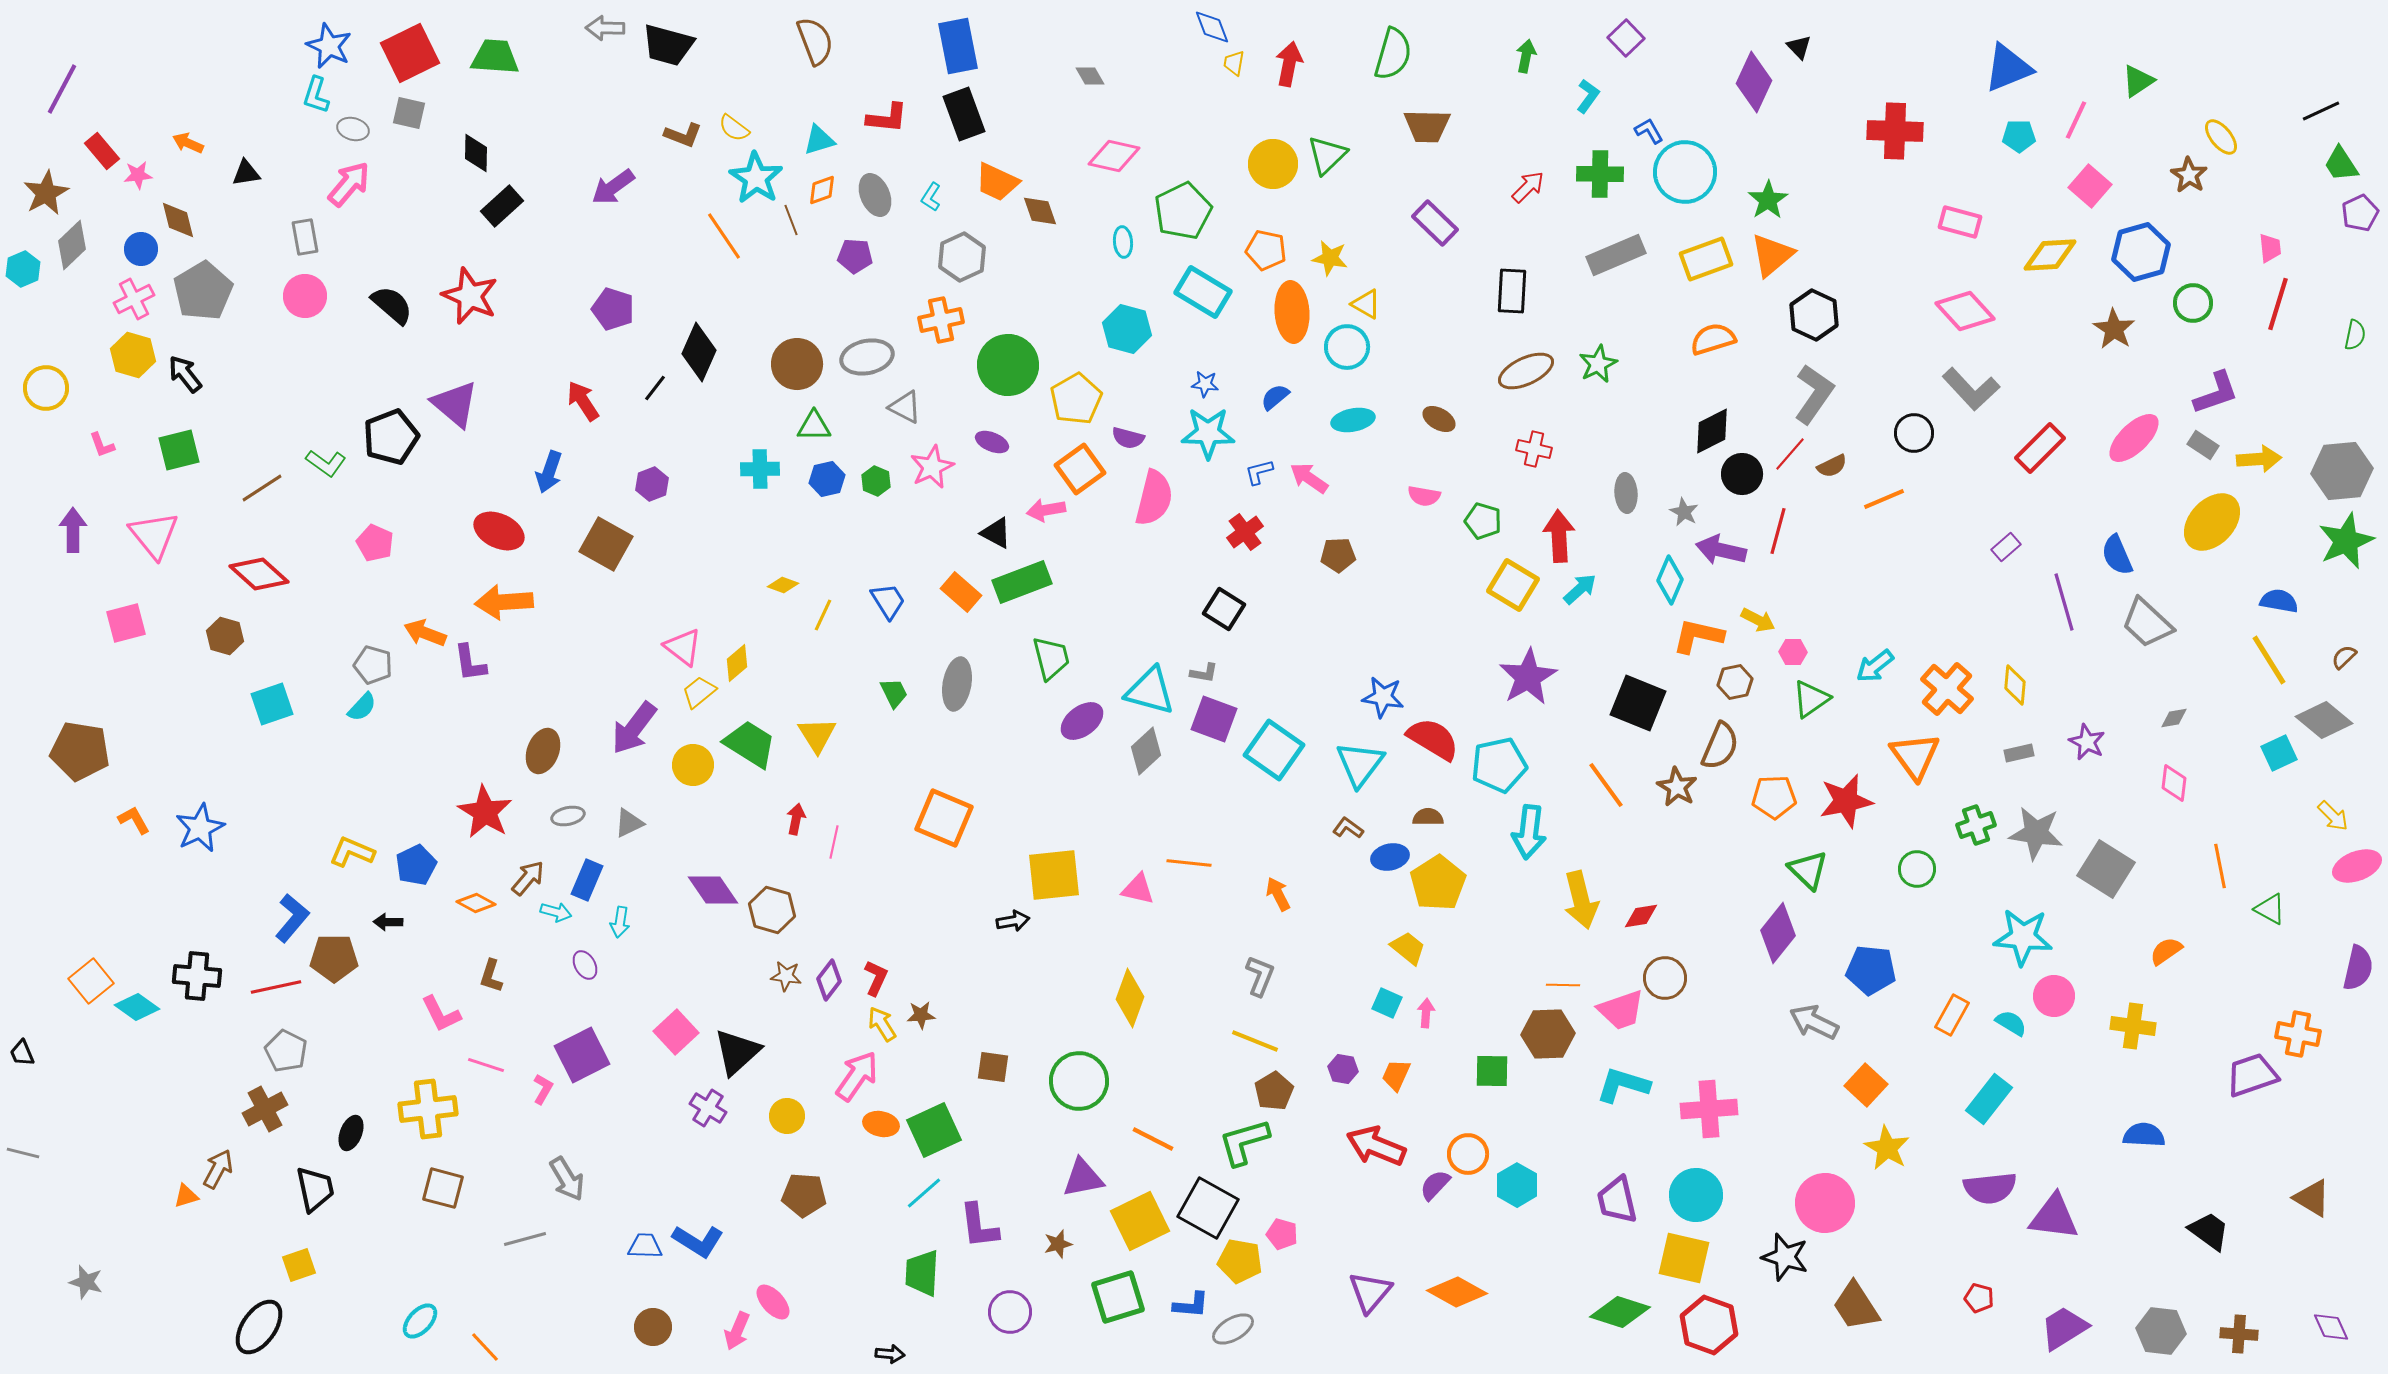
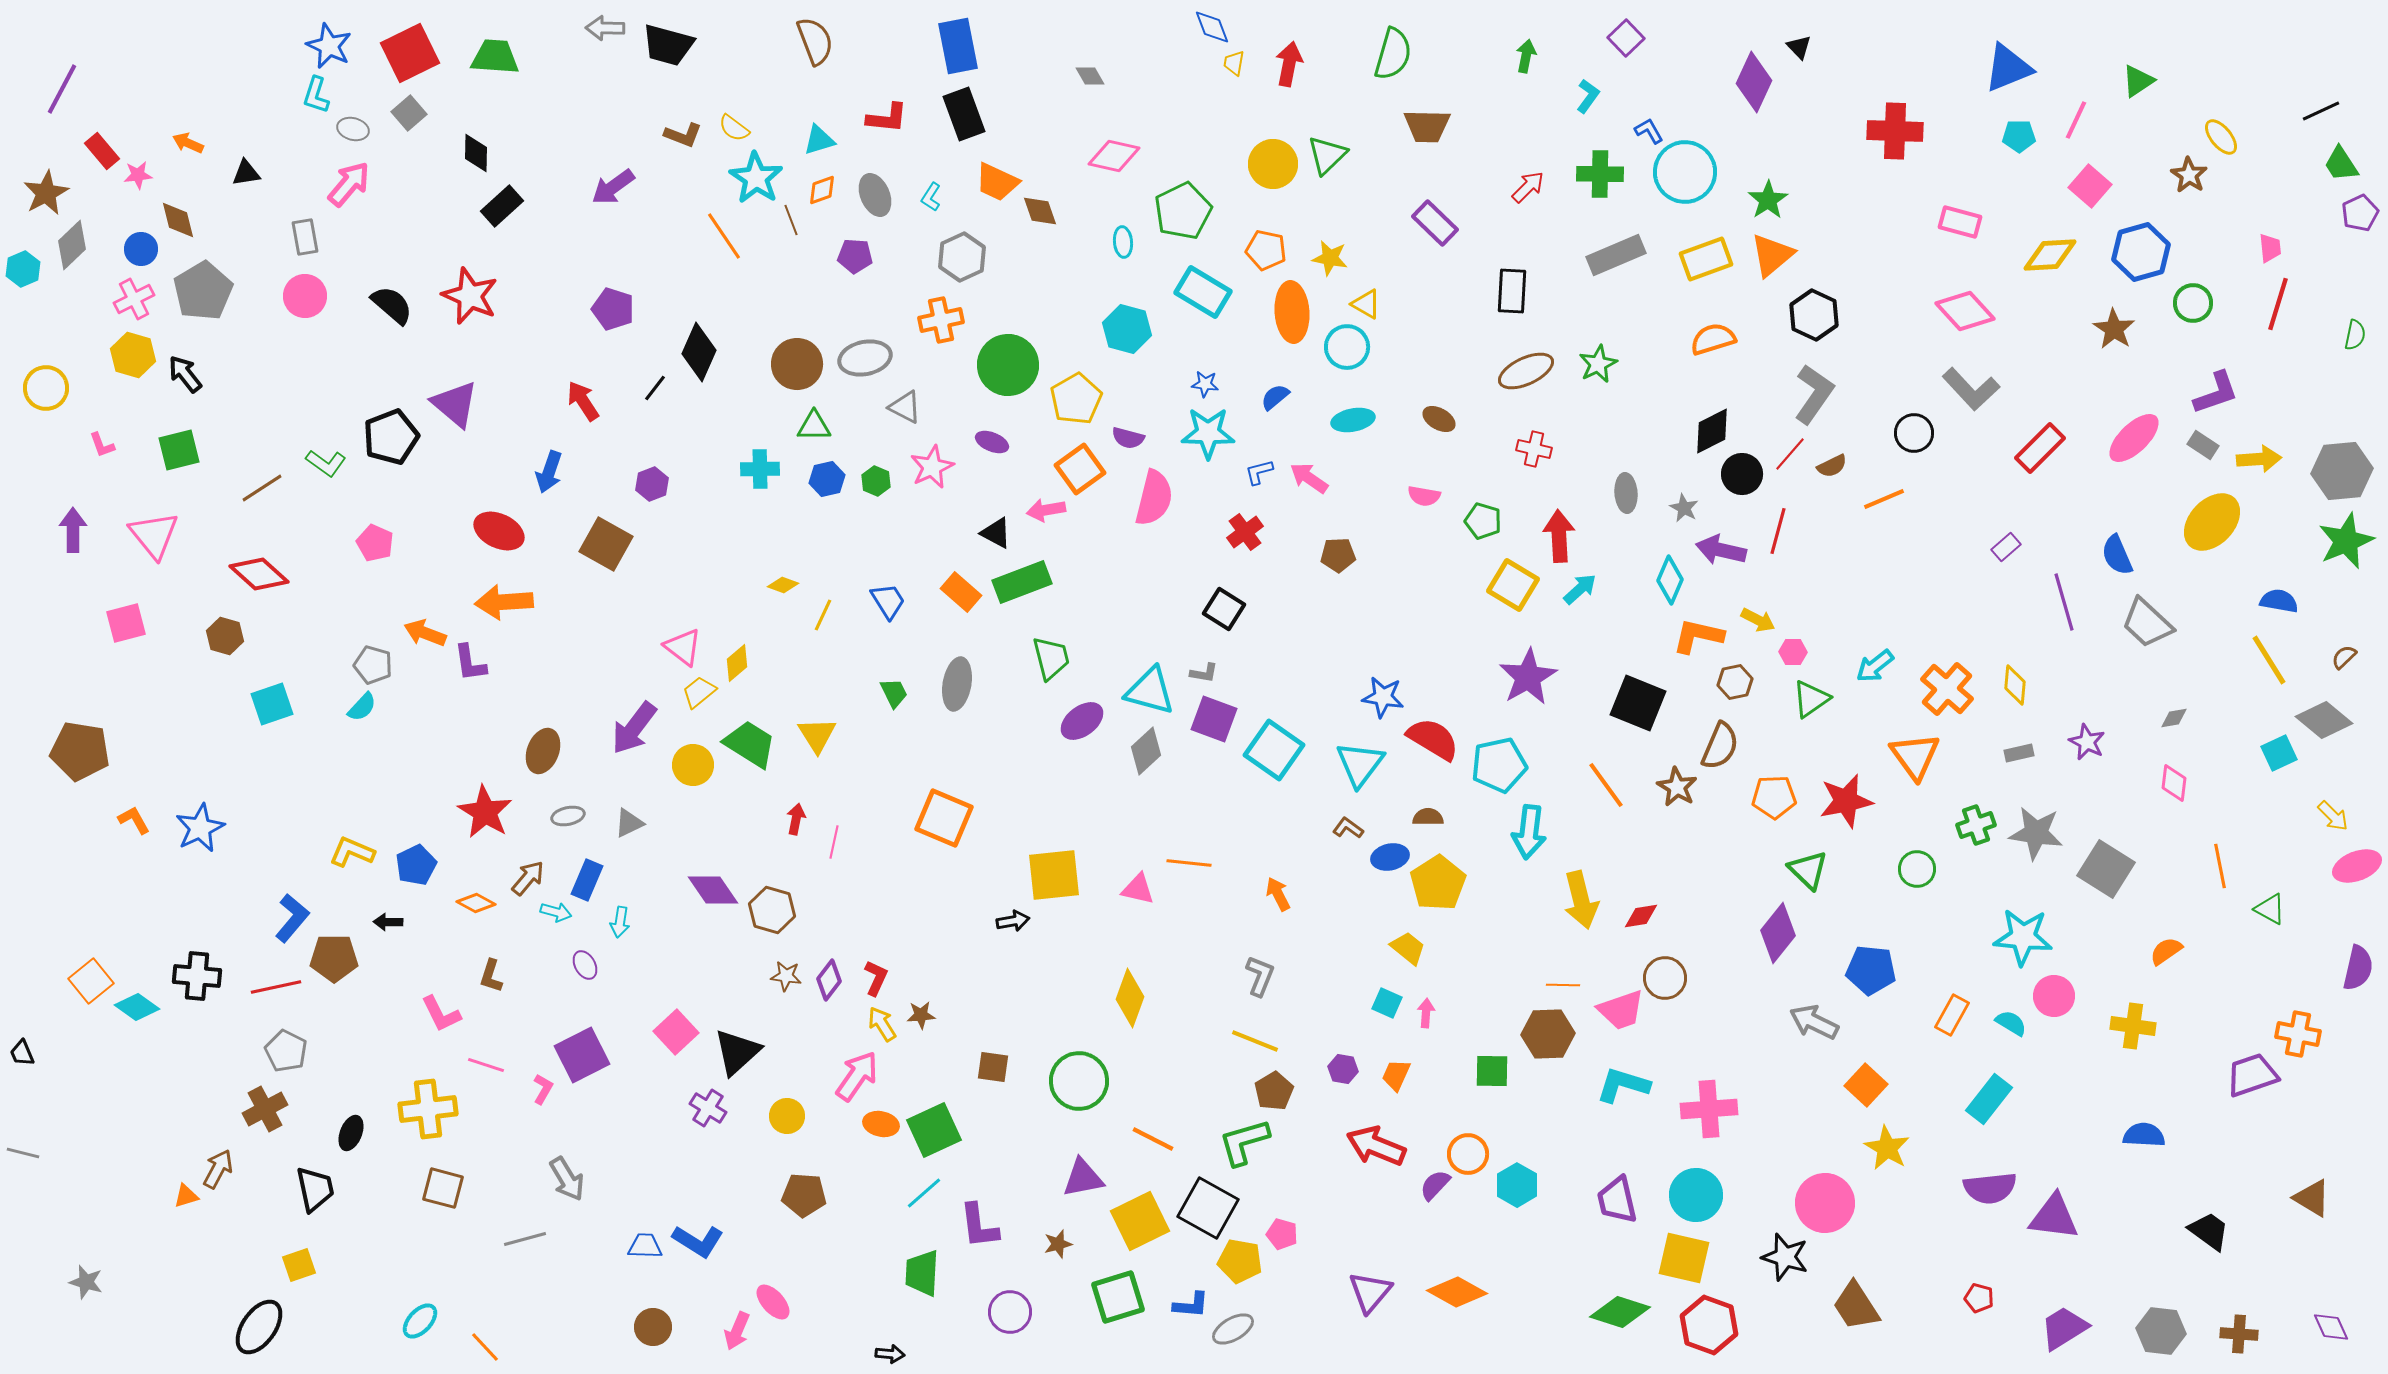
gray square at (409, 113): rotated 36 degrees clockwise
gray ellipse at (867, 357): moved 2 px left, 1 px down
gray star at (1684, 512): moved 4 px up
